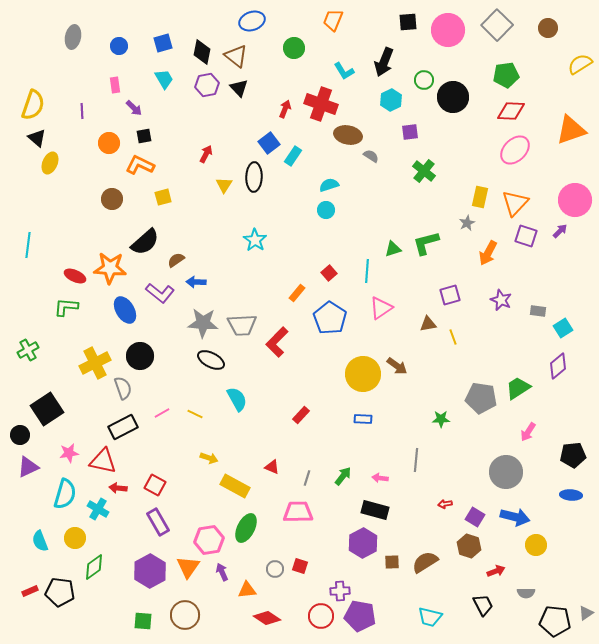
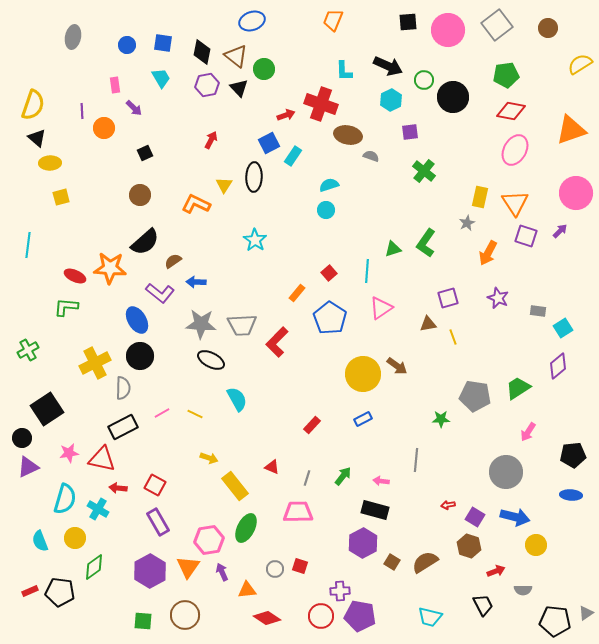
gray square at (497, 25): rotated 8 degrees clockwise
blue square at (163, 43): rotated 24 degrees clockwise
blue circle at (119, 46): moved 8 px right, 1 px up
green circle at (294, 48): moved 30 px left, 21 px down
black arrow at (384, 62): moved 4 px right, 4 px down; rotated 88 degrees counterclockwise
cyan L-shape at (344, 71): rotated 30 degrees clockwise
cyan trapezoid at (164, 79): moved 3 px left, 1 px up
red arrow at (285, 109): moved 1 px right, 6 px down; rotated 48 degrees clockwise
red diamond at (511, 111): rotated 8 degrees clockwise
black square at (144, 136): moved 1 px right, 17 px down; rotated 14 degrees counterclockwise
orange circle at (109, 143): moved 5 px left, 15 px up
blue square at (269, 143): rotated 10 degrees clockwise
pink ellipse at (515, 150): rotated 16 degrees counterclockwise
red arrow at (206, 154): moved 5 px right, 14 px up
gray semicircle at (371, 156): rotated 14 degrees counterclockwise
yellow ellipse at (50, 163): rotated 65 degrees clockwise
orange L-shape at (140, 165): moved 56 px right, 39 px down
yellow square at (163, 197): moved 102 px left
brown circle at (112, 199): moved 28 px right, 4 px up
pink circle at (575, 200): moved 1 px right, 7 px up
orange triangle at (515, 203): rotated 16 degrees counterclockwise
green L-shape at (426, 243): rotated 40 degrees counterclockwise
brown semicircle at (176, 260): moved 3 px left, 1 px down
purple square at (450, 295): moved 2 px left, 3 px down
purple star at (501, 300): moved 3 px left, 2 px up
blue ellipse at (125, 310): moved 12 px right, 10 px down
gray star at (203, 323): moved 2 px left, 1 px down
gray semicircle at (123, 388): rotated 20 degrees clockwise
gray pentagon at (481, 398): moved 6 px left, 2 px up
red rectangle at (301, 415): moved 11 px right, 10 px down
blue rectangle at (363, 419): rotated 30 degrees counterclockwise
black circle at (20, 435): moved 2 px right, 3 px down
red triangle at (103, 461): moved 1 px left, 2 px up
pink arrow at (380, 478): moved 1 px right, 3 px down
yellow rectangle at (235, 486): rotated 24 degrees clockwise
cyan semicircle at (65, 494): moved 5 px down
red arrow at (445, 504): moved 3 px right, 1 px down
brown square at (392, 562): rotated 35 degrees clockwise
gray semicircle at (526, 593): moved 3 px left, 3 px up
